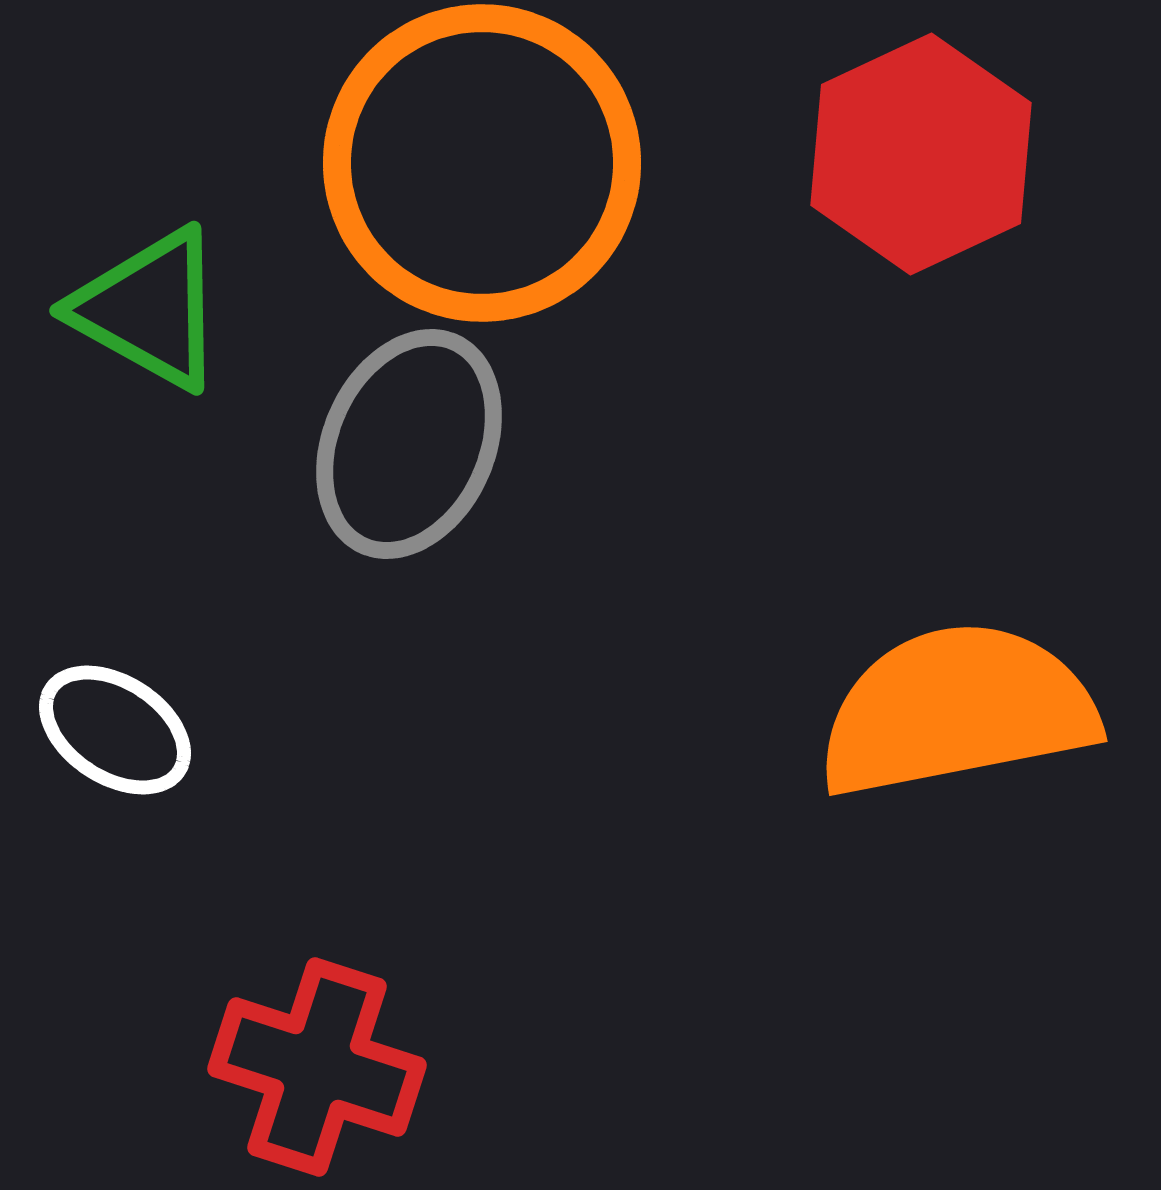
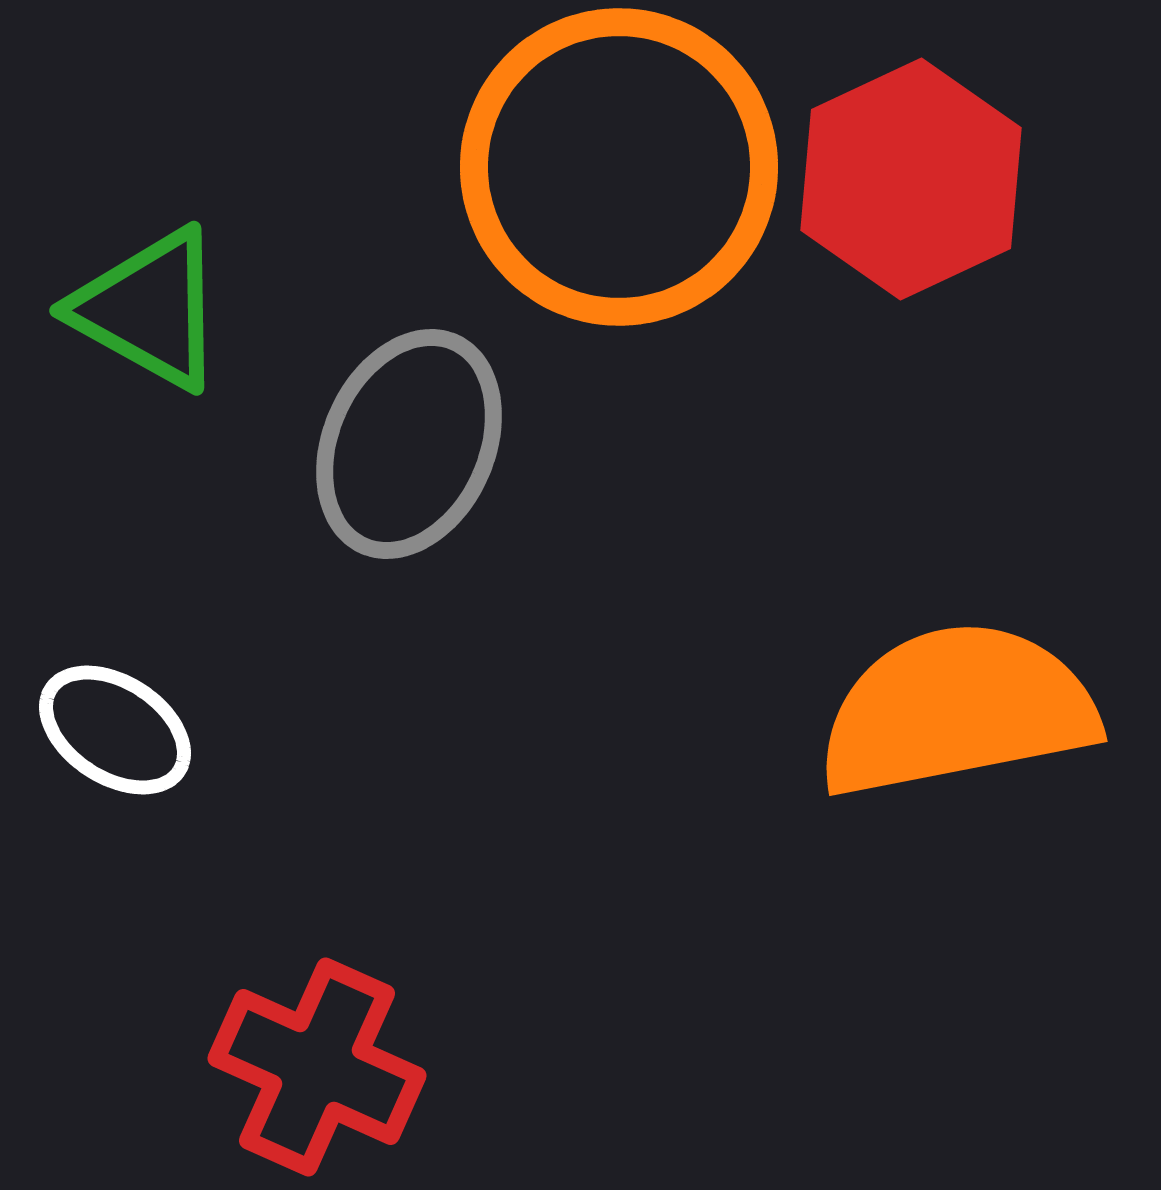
red hexagon: moved 10 px left, 25 px down
orange circle: moved 137 px right, 4 px down
red cross: rotated 6 degrees clockwise
